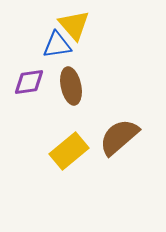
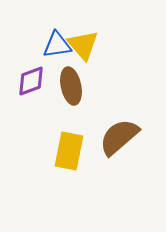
yellow triangle: moved 9 px right, 20 px down
purple diamond: moved 2 px right, 1 px up; rotated 12 degrees counterclockwise
yellow rectangle: rotated 39 degrees counterclockwise
